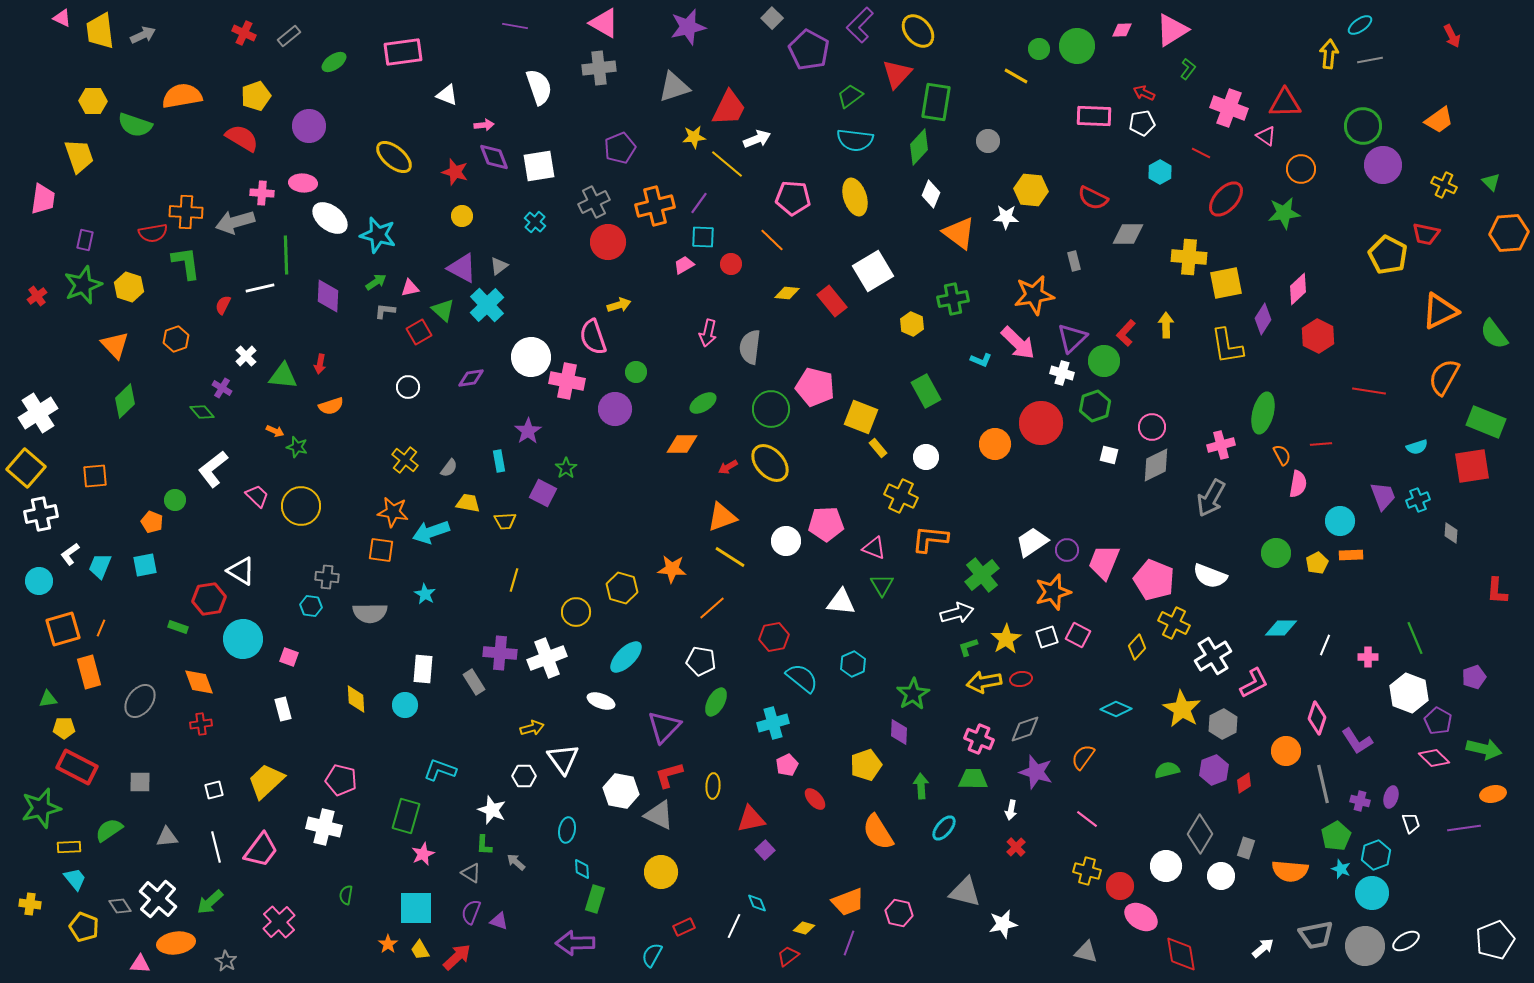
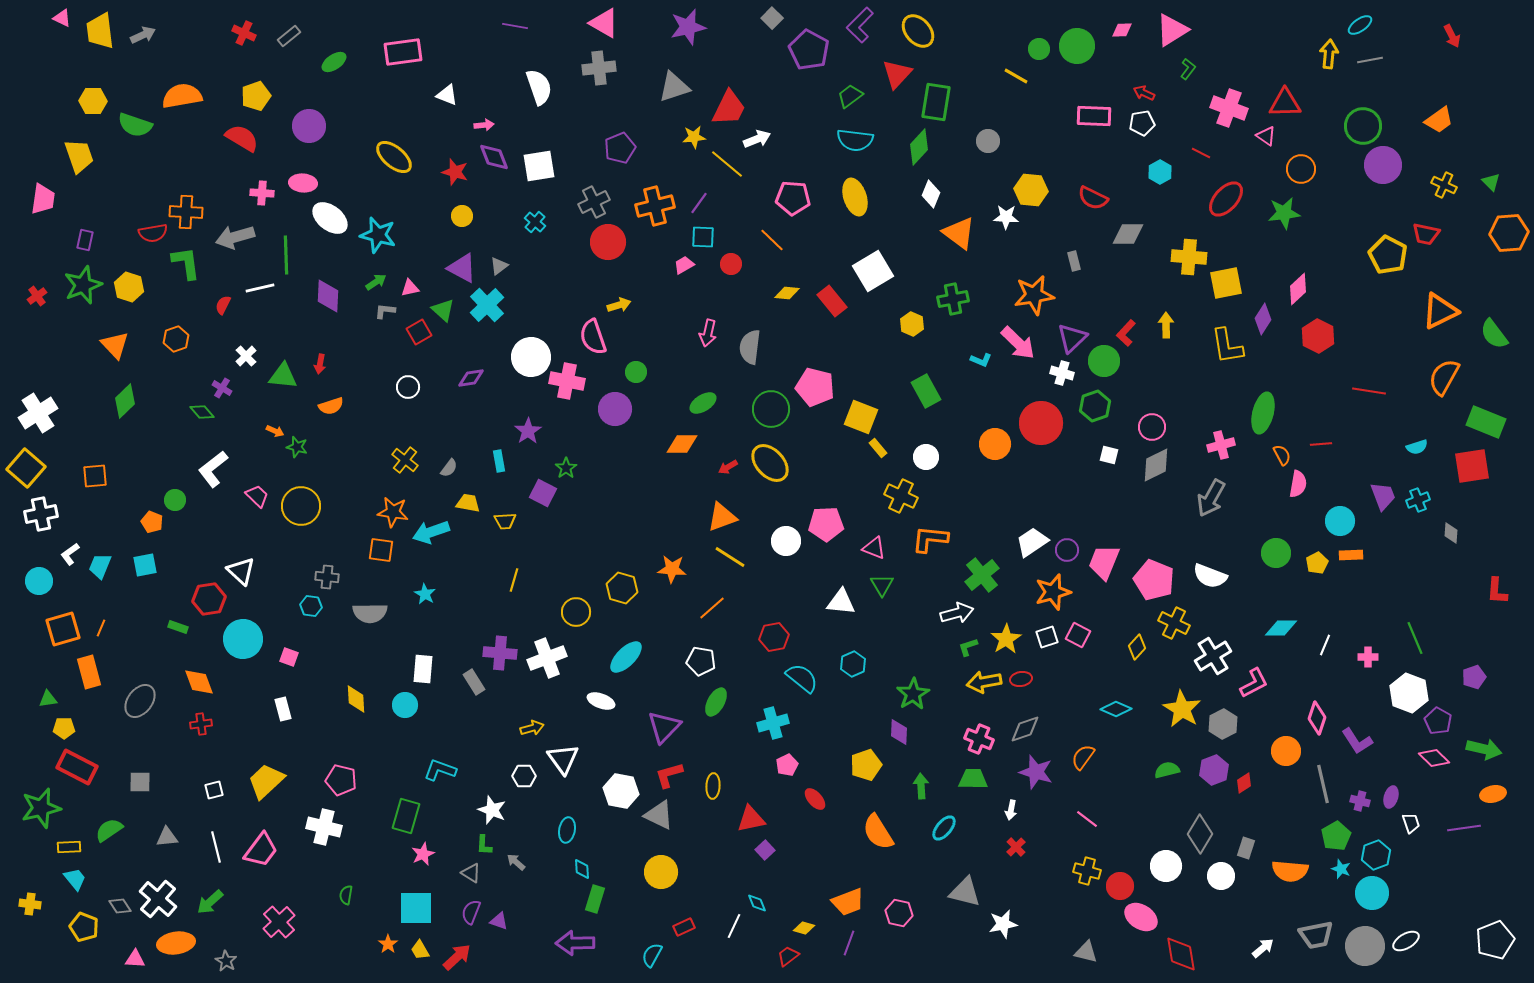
gray arrow at (235, 222): moved 15 px down
white triangle at (241, 571): rotated 12 degrees clockwise
pink triangle at (140, 964): moved 5 px left, 5 px up
